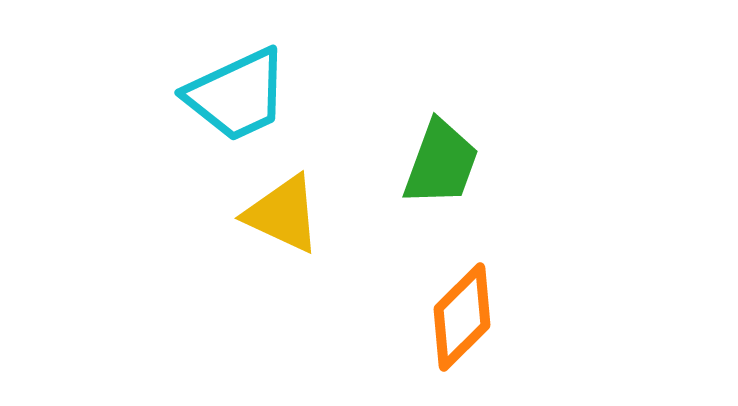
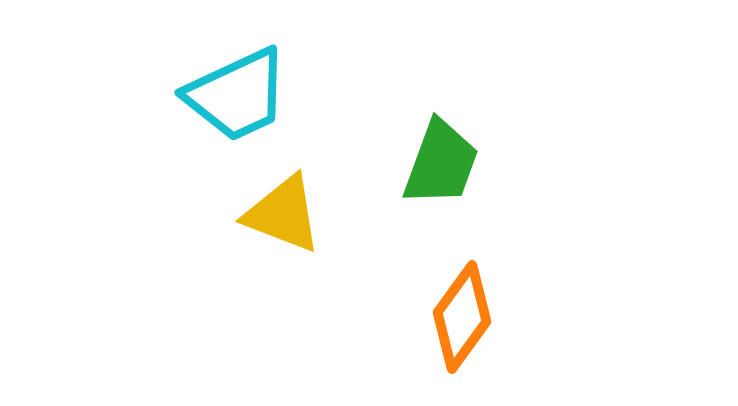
yellow triangle: rotated 4 degrees counterclockwise
orange diamond: rotated 9 degrees counterclockwise
